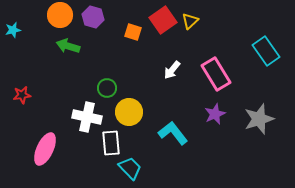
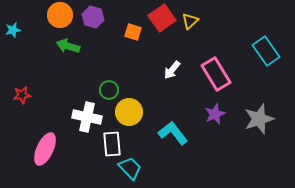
red square: moved 1 px left, 2 px up
green circle: moved 2 px right, 2 px down
white rectangle: moved 1 px right, 1 px down
